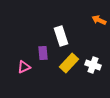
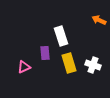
purple rectangle: moved 2 px right
yellow rectangle: rotated 60 degrees counterclockwise
